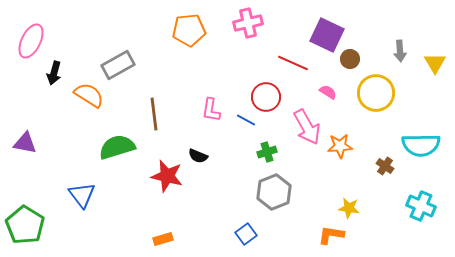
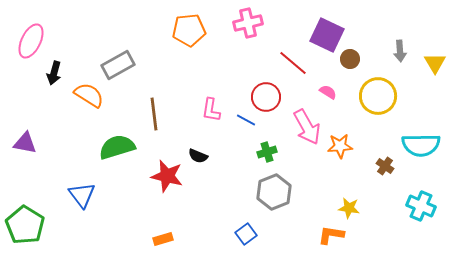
red line: rotated 16 degrees clockwise
yellow circle: moved 2 px right, 3 px down
